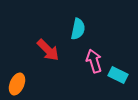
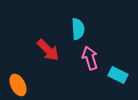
cyan semicircle: rotated 15 degrees counterclockwise
pink arrow: moved 4 px left, 3 px up
orange ellipse: moved 1 px right, 1 px down; rotated 50 degrees counterclockwise
